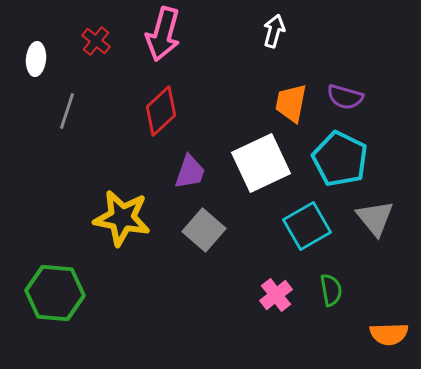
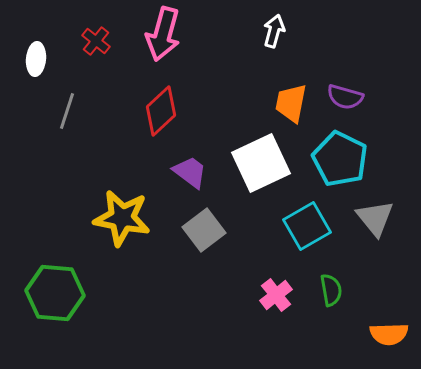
purple trapezoid: rotated 72 degrees counterclockwise
gray square: rotated 12 degrees clockwise
